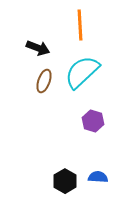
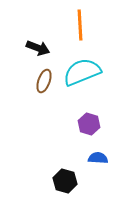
cyan semicircle: rotated 21 degrees clockwise
purple hexagon: moved 4 px left, 3 px down
blue semicircle: moved 19 px up
black hexagon: rotated 15 degrees counterclockwise
